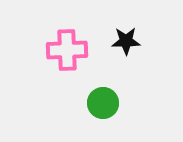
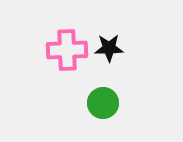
black star: moved 17 px left, 7 px down
